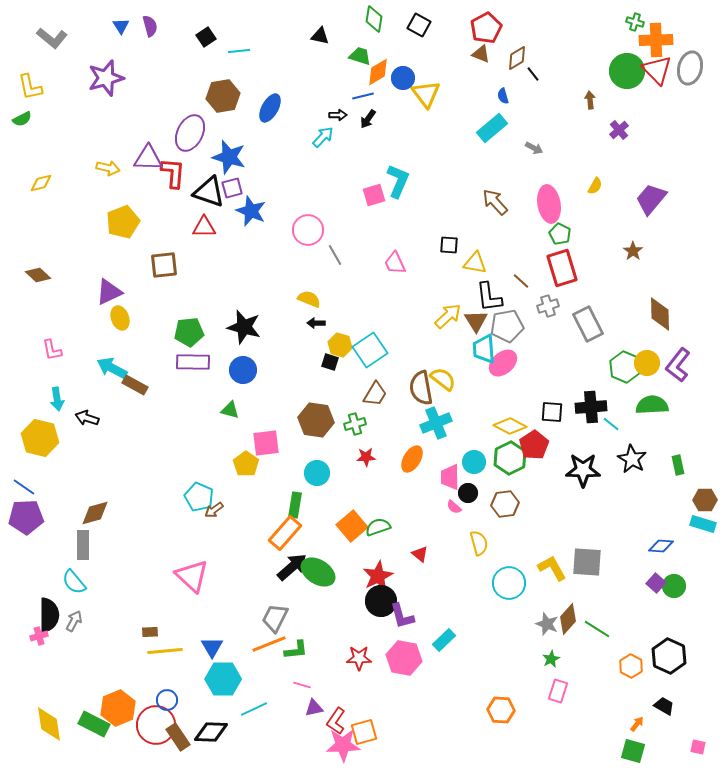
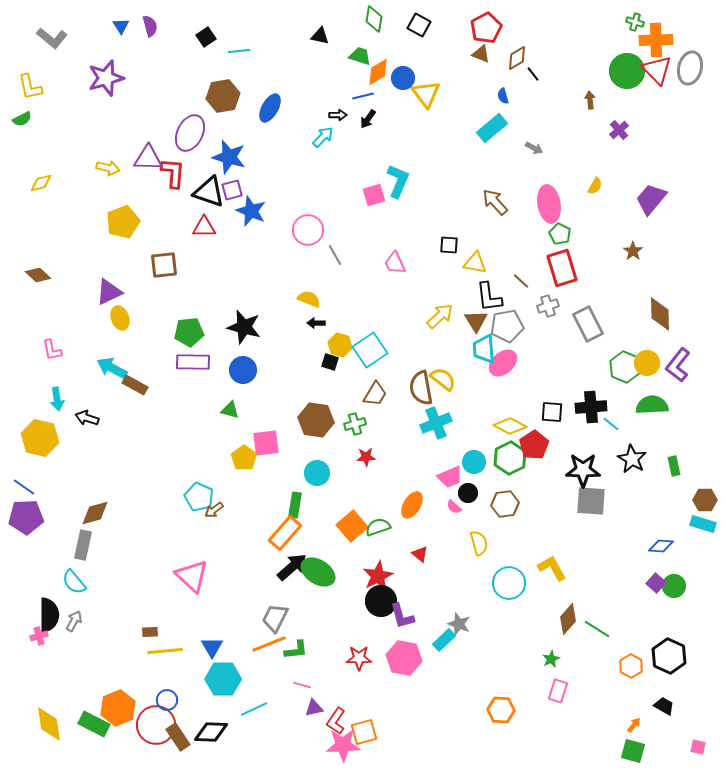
purple square at (232, 188): moved 2 px down
yellow arrow at (448, 316): moved 8 px left
orange ellipse at (412, 459): moved 46 px down
yellow pentagon at (246, 464): moved 2 px left, 6 px up
green rectangle at (678, 465): moved 4 px left, 1 px down
pink trapezoid at (450, 477): rotated 112 degrees counterclockwise
gray rectangle at (83, 545): rotated 12 degrees clockwise
gray square at (587, 562): moved 4 px right, 61 px up
gray star at (547, 624): moved 88 px left
orange arrow at (637, 724): moved 3 px left, 1 px down
